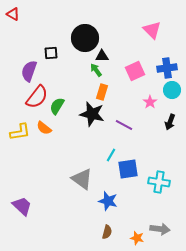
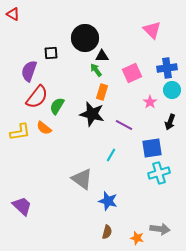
pink square: moved 3 px left, 2 px down
blue square: moved 24 px right, 21 px up
cyan cross: moved 9 px up; rotated 25 degrees counterclockwise
